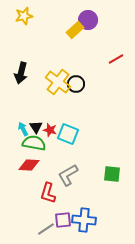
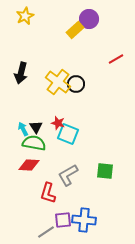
yellow star: moved 1 px right; rotated 12 degrees counterclockwise
purple circle: moved 1 px right, 1 px up
red star: moved 8 px right, 7 px up
green square: moved 7 px left, 3 px up
gray line: moved 3 px down
